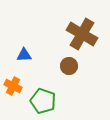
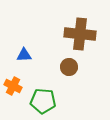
brown cross: moved 2 px left; rotated 24 degrees counterclockwise
brown circle: moved 1 px down
green pentagon: rotated 15 degrees counterclockwise
